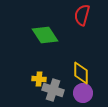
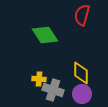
purple circle: moved 1 px left, 1 px down
